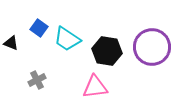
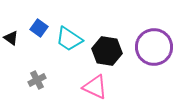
cyan trapezoid: moved 2 px right
black triangle: moved 5 px up; rotated 14 degrees clockwise
purple circle: moved 2 px right
pink triangle: rotated 32 degrees clockwise
